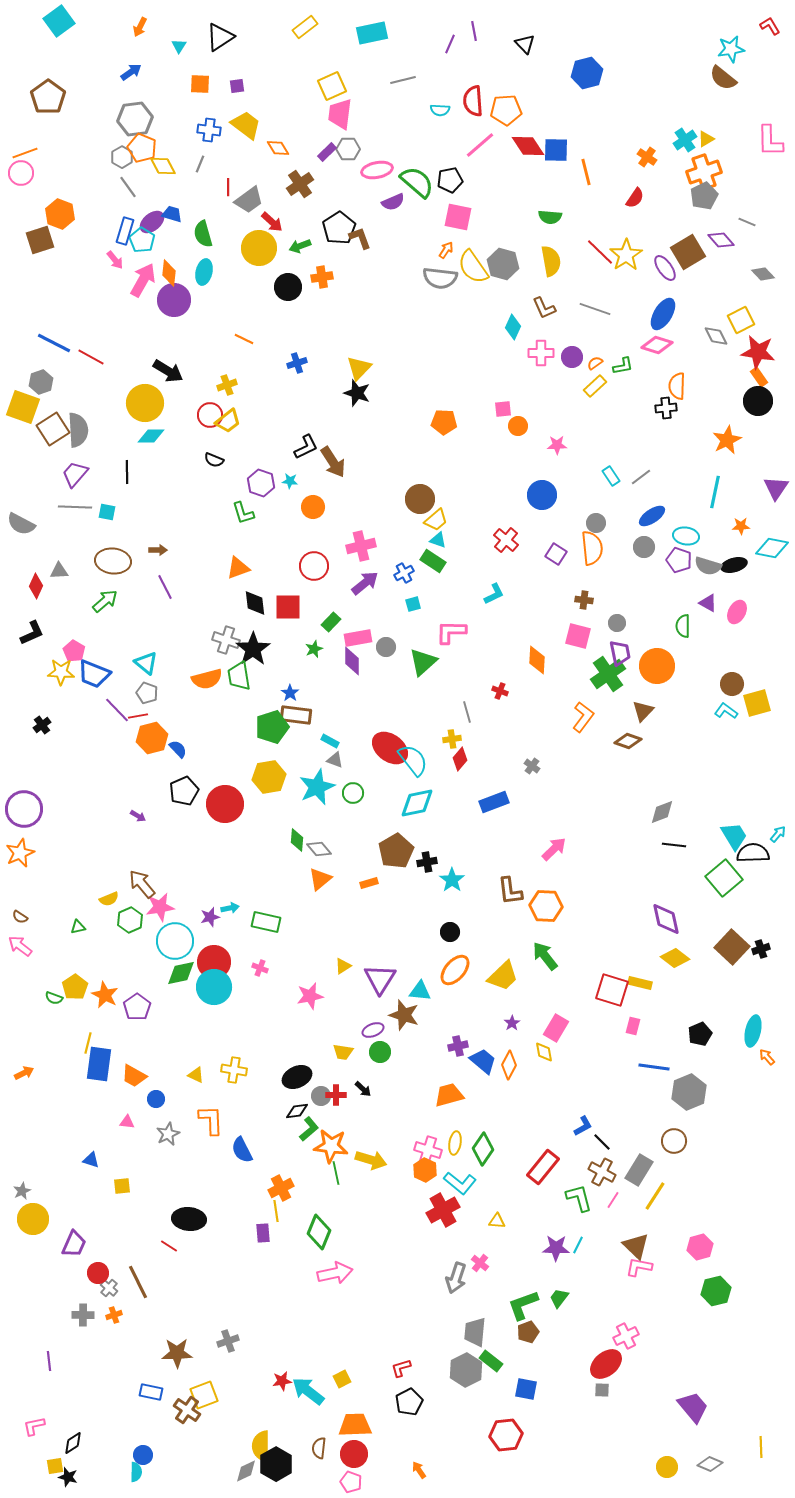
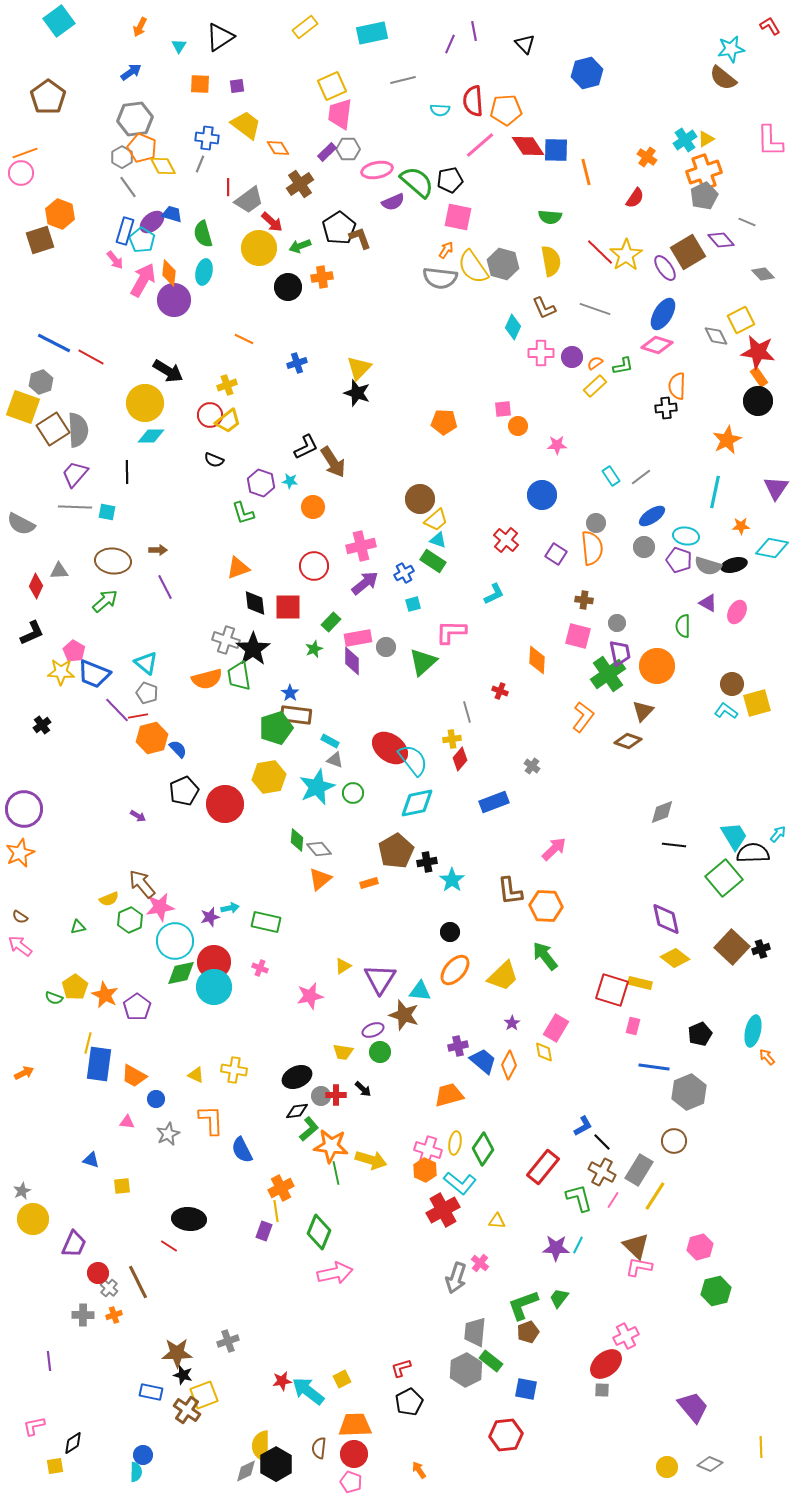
blue cross at (209, 130): moved 2 px left, 8 px down
green pentagon at (272, 727): moved 4 px right, 1 px down
purple rectangle at (263, 1233): moved 1 px right, 2 px up; rotated 24 degrees clockwise
black star at (68, 1477): moved 115 px right, 102 px up
